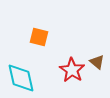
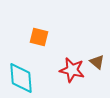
red star: rotated 20 degrees counterclockwise
cyan diamond: rotated 8 degrees clockwise
